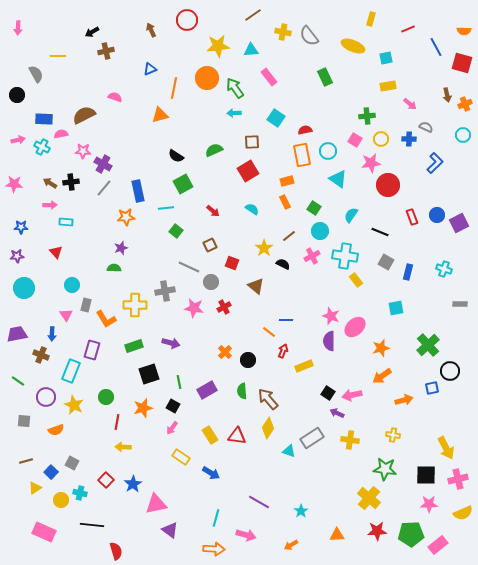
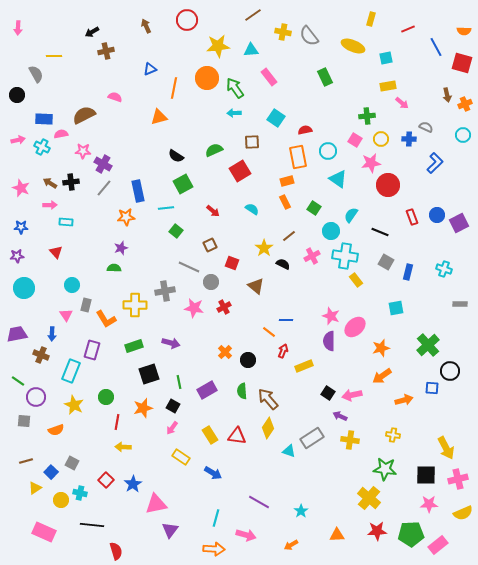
brown arrow at (151, 30): moved 5 px left, 4 px up
yellow line at (58, 56): moved 4 px left
pink arrow at (410, 104): moved 8 px left, 1 px up
orange triangle at (160, 115): moved 1 px left, 2 px down
orange rectangle at (302, 155): moved 4 px left, 2 px down
red square at (248, 171): moved 8 px left
pink star at (14, 184): moved 7 px right, 4 px down; rotated 18 degrees clockwise
cyan circle at (320, 231): moved 11 px right
blue square at (432, 388): rotated 16 degrees clockwise
purple circle at (46, 397): moved 10 px left
purple arrow at (337, 413): moved 3 px right, 3 px down
blue arrow at (211, 473): moved 2 px right
purple triangle at (170, 530): rotated 30 degrees clockwise
